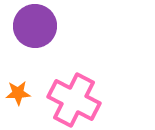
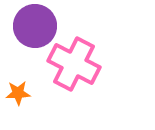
pink cross: moved 36 px up
